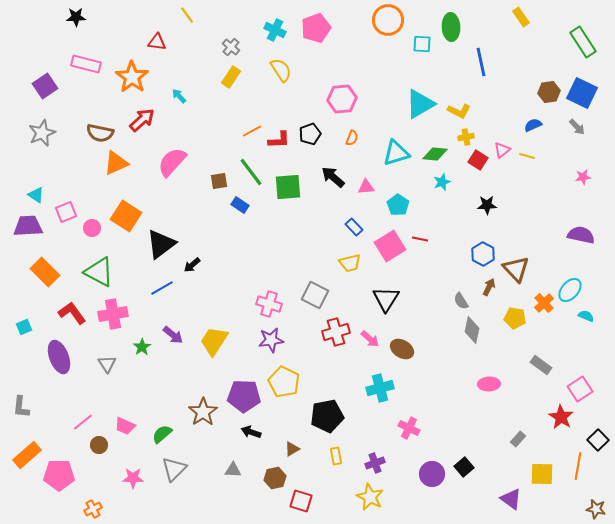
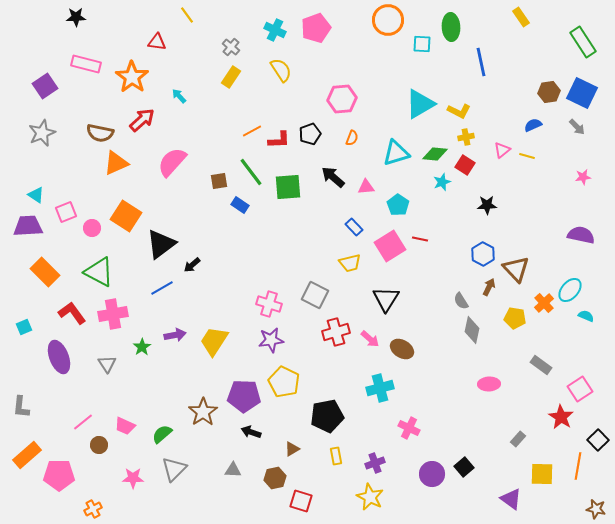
red square at (478, 160): moved 13 px left, 5 px down
purple arrow at (173, 335): moved 2 px right; rotated 50 degrees counterclockwise
